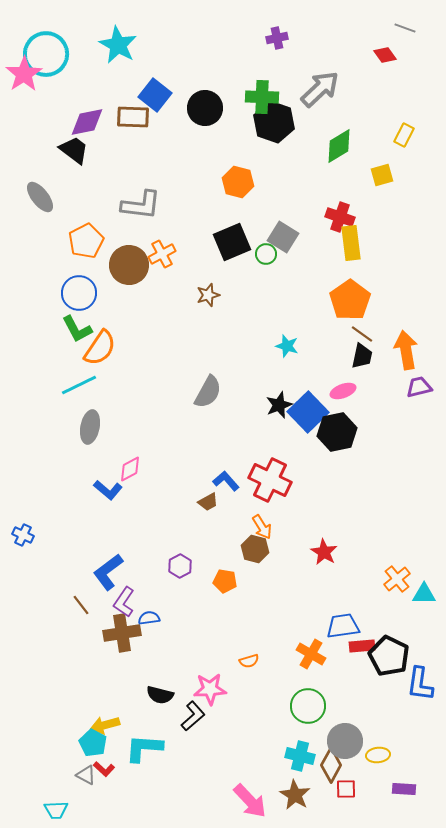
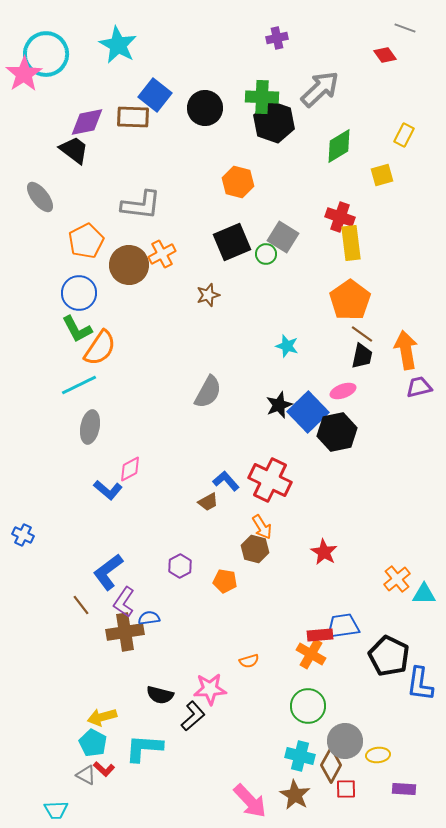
brown cross at (122, 633): moved 3 px right, 1 px up
red rectangle at (362, 646): moved 42 px left, 11 px up
yellow arrow at (105, 725): moved 3 px left, 8 px up
